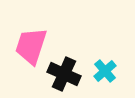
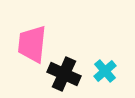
pink trapezoid: moved 1 px right, 2 px up; rotated 12 degrees counterclockwise
